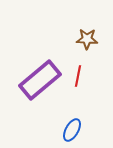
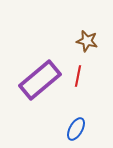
brown star: moved 2 px down; rotated 10 degrees clockwise
blue ellipse: moved 4 px right, 1 px up
